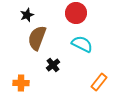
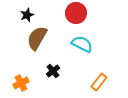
brown semicircle: rotated 10 degrees clockwise
black cross: moved 6 px down
orange cross: rotated 28 degrees counterclockwise
